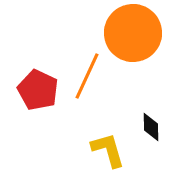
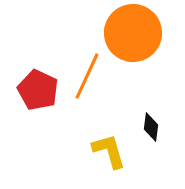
black diamond: rotated 8 degrees clockwise
yellow L-shape: moved 1 px right, 1 px down
